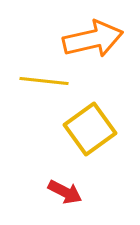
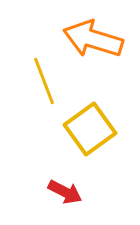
orange arrow: rotated 150 degrees counterclockwise
yellow line: rotated 63 degrees clockwise
